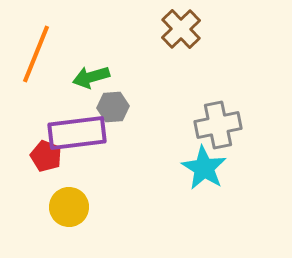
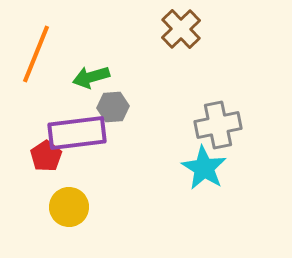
red pentagon: rotated 16 degrees clockwise
